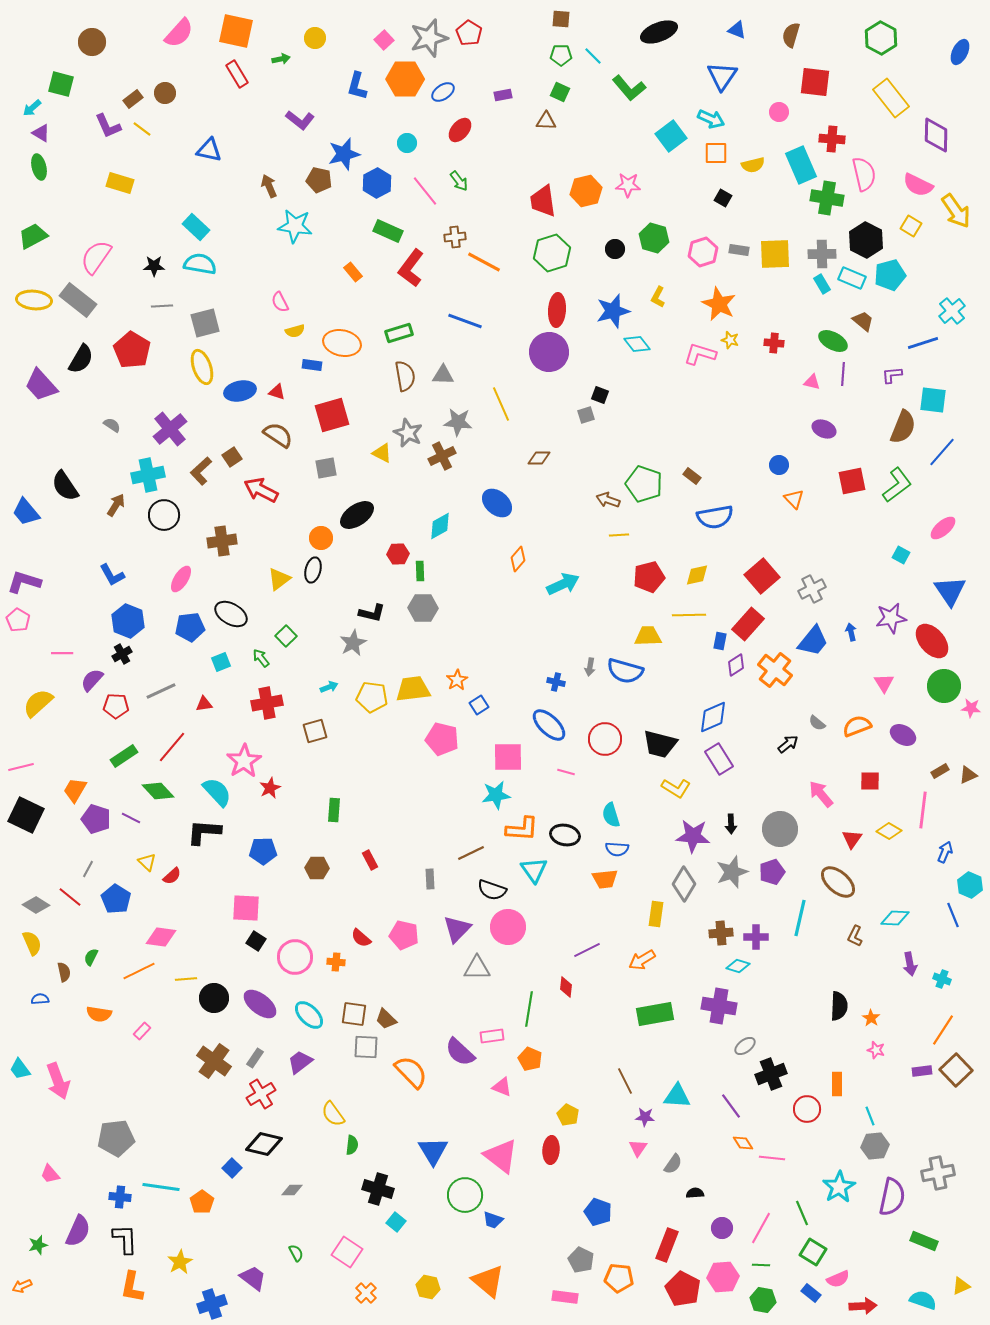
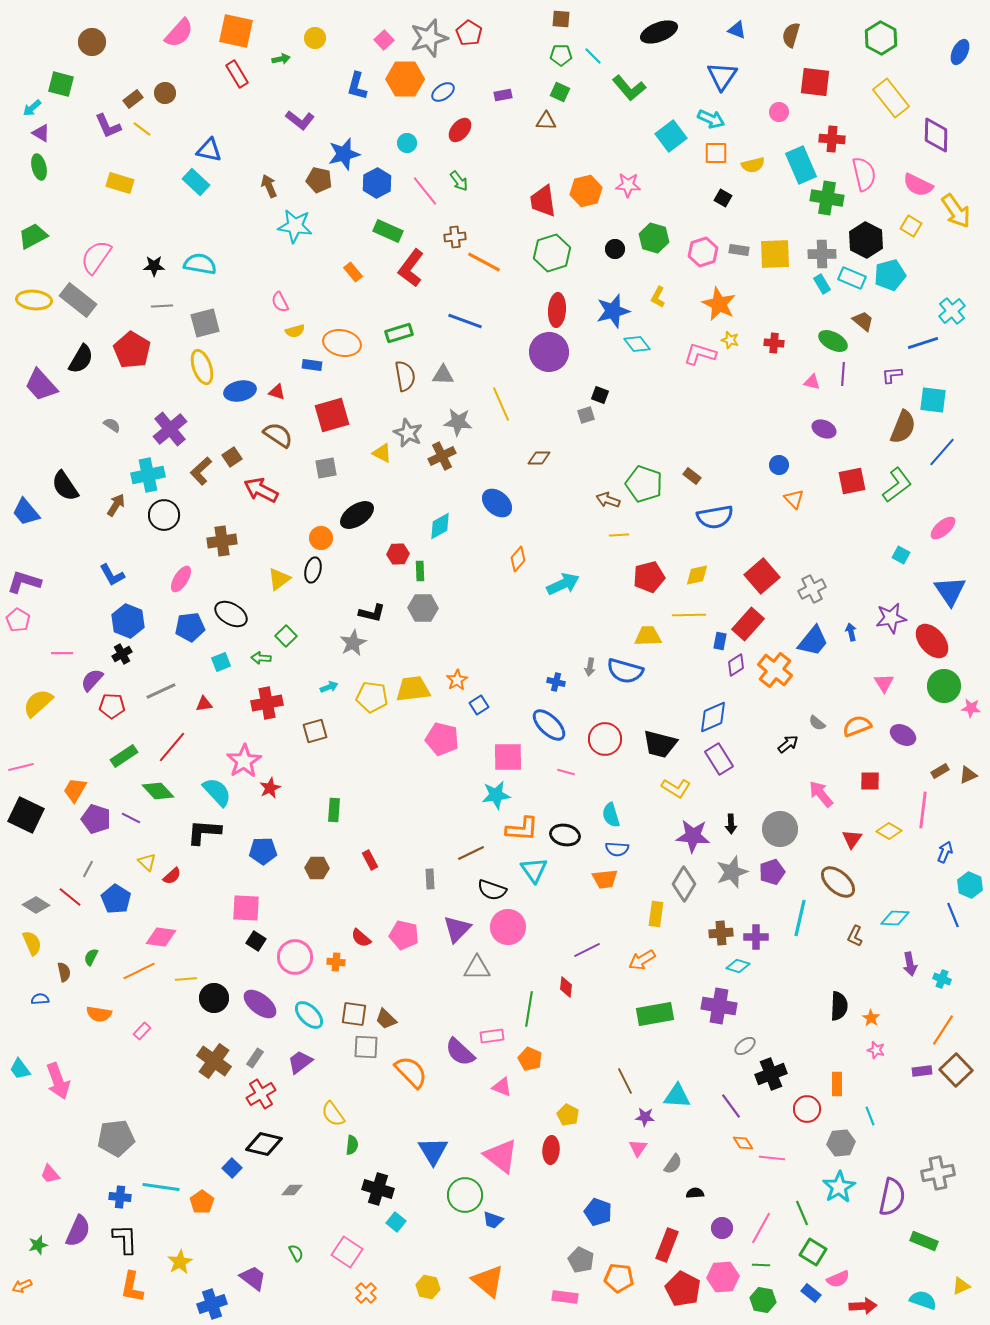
cyan rectangle at (196, 227): moved 45 px up
green arrow at (261, 658): rotated 48 degrees counterclockwise
red pentagon at (116, 706): moved 4 px left
gray hexagon at (875, 1146): moved 34 px left, 3 px up
